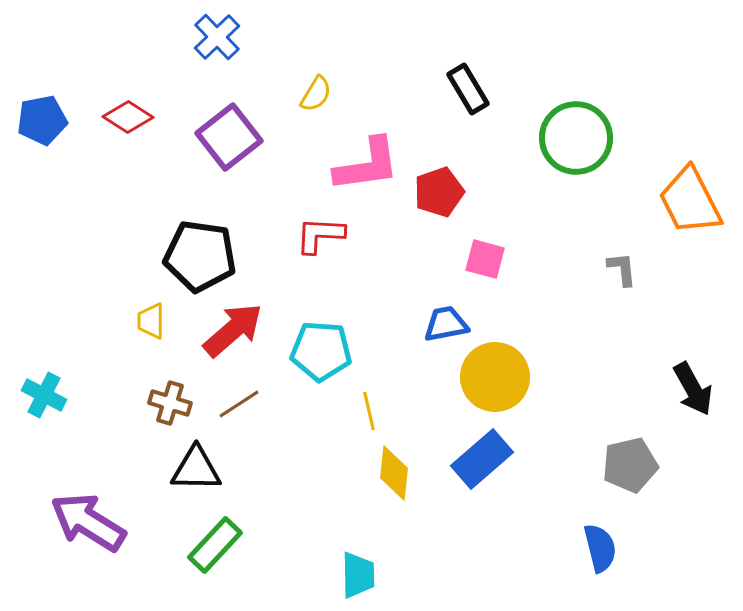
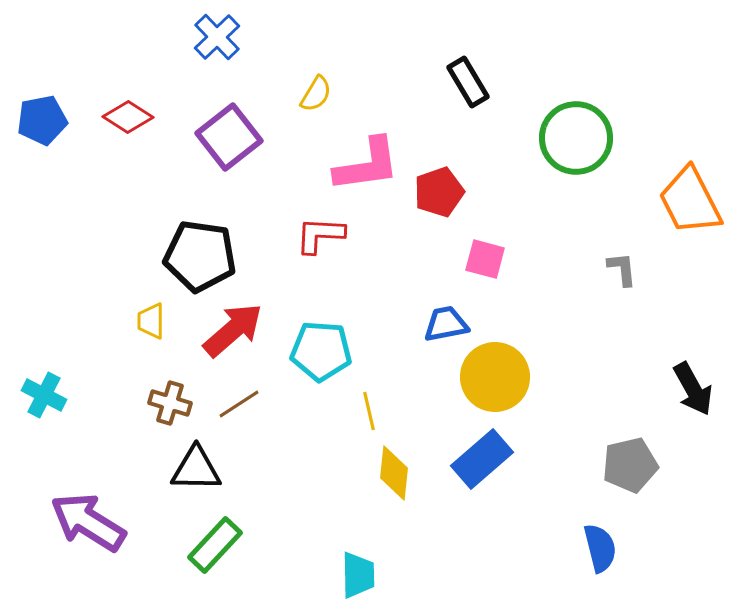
black rectangle: moved 7 px up
